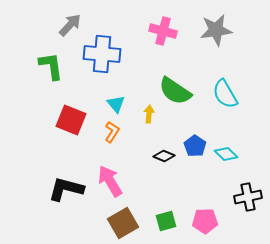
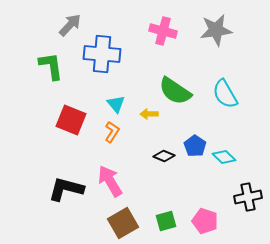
yellow arrow: rotated 96 degrees counterclockwise
cyan diamond: moved 2 px left, 3 px down
pink pentagon: rotated 20 degrees clockwise
